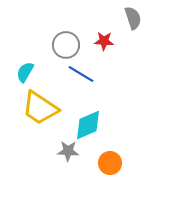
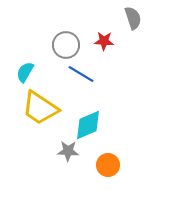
orange circle: moved 2 px left, 2 px down
